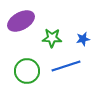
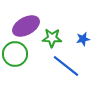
purple ellipse: moved 5 px right, 5 px down
blue line: rotated 56 degrees clockwise
green circle: moved 12 px left, 17 px up
